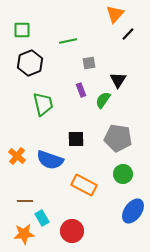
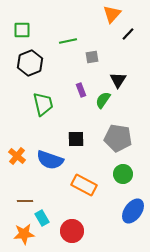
orange triangle: moved 3 px left
gray square: moved 3 px right, 6 px up
